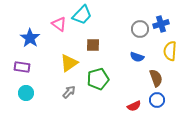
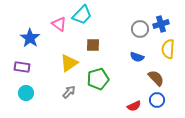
yellow semicircle: moved 2 px left, 2 px up
brown semicircle: rotated 24 degrees counterclockwise
